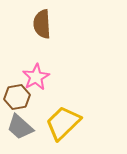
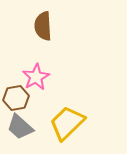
brown semicircle: moved 1 px right, 2 px down
brown hexagon: moved 1 px left, 1 px down
yellow trapezoid: moved 4 px right
